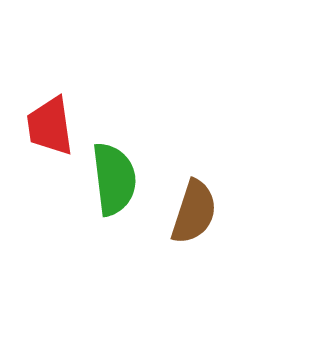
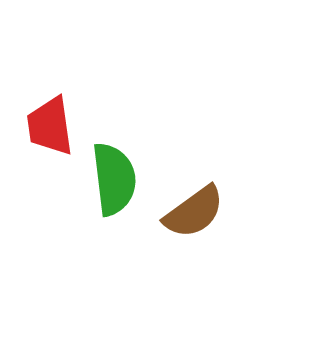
brown semicircle: rotated 36 degrees clockwise
